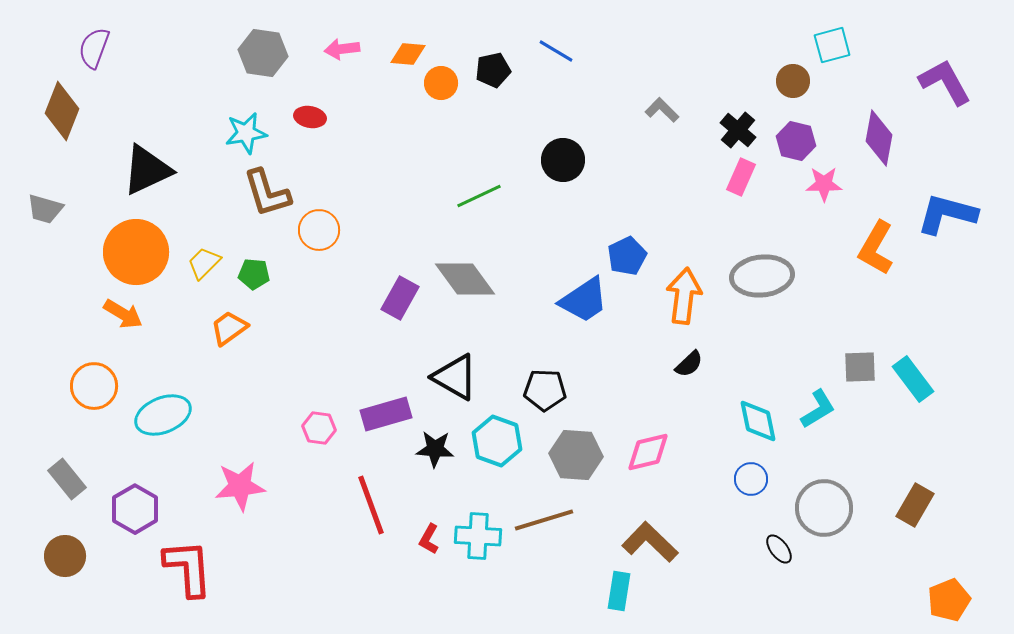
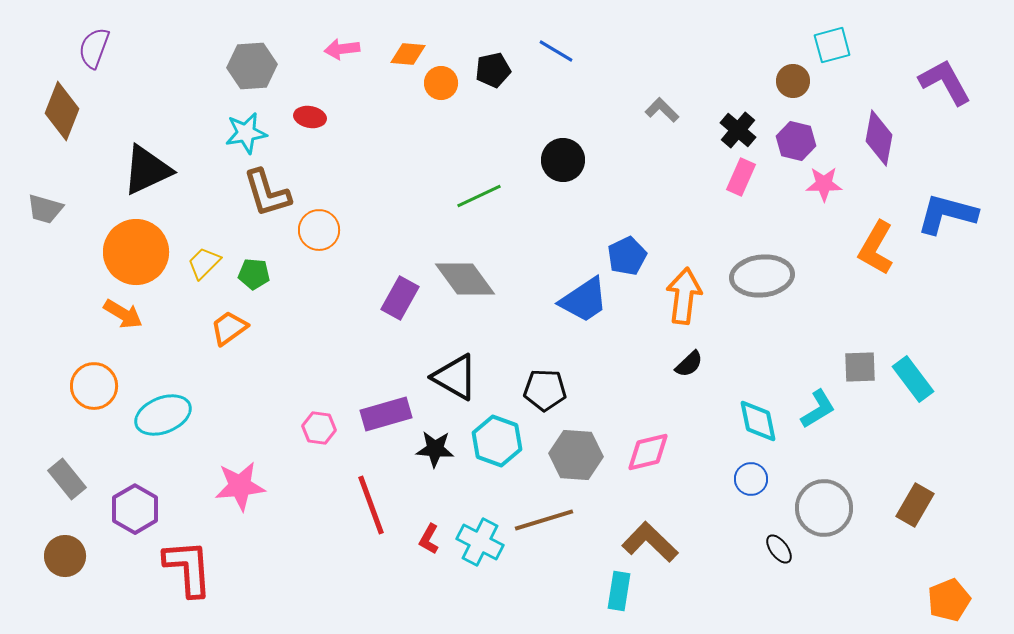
gray hexagon at (263, 53): moved 11 px left, 13 px down; rotated 12 degrees counterclockwise
cyan cross at (478, 536): moved 2 px right, 6 px down; rotated 24 degrees clockwise
